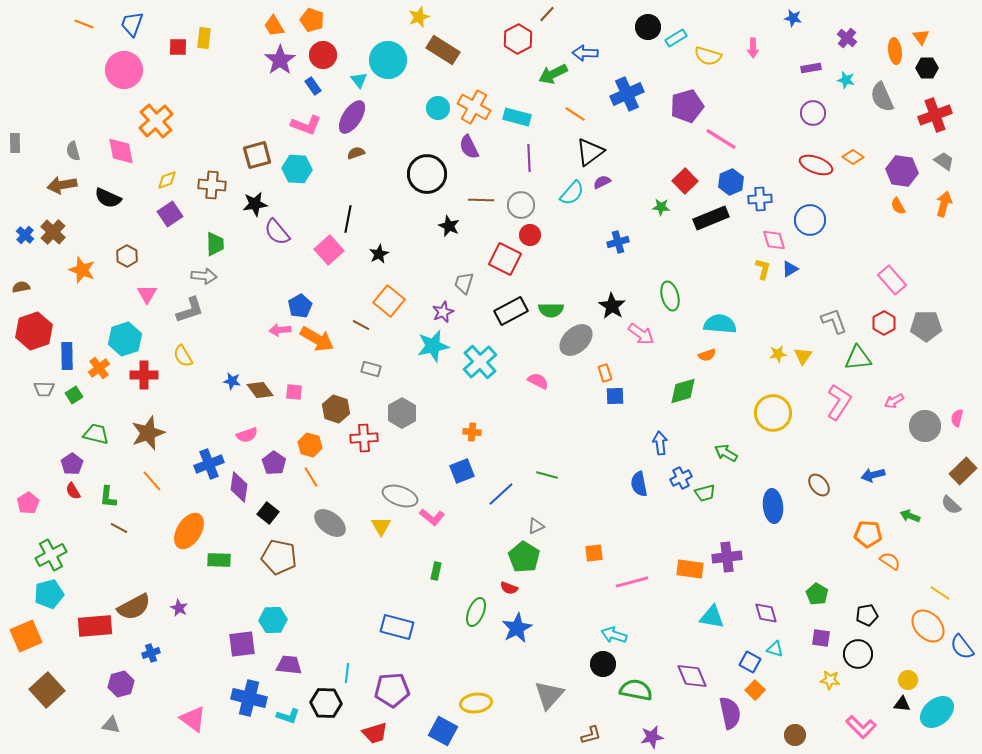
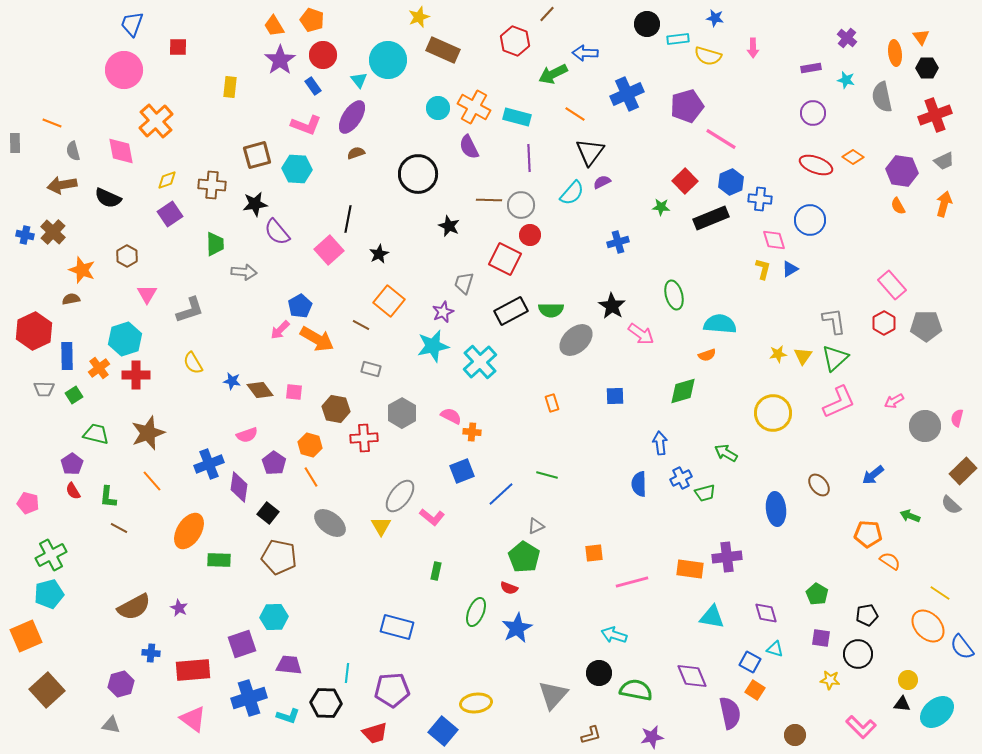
blue star at (793, 18): moved 78 px left
orange line at (84, 24): moved 32 px left, 99 px down
black circle at (648, 27): moved 1 px left, 3 px up
yellow rectangle at (204, 38): moved 26 px right, 49 px down
cyan rectangle at (676, 38): moved 2 px right, 1 px down; rotated 25 degrees clockwise
red hexagon at (518, 39): moved 3 px left, 2 px down; rotated 12 degrees counterclockwise
brown rectangle at (443, 50): rotated 8 degrees counterclockwise
orange ellipse at (895, 51): moved 2 px down
gray semicircle at (882, 97): rotated 12 degrees clockwise
black triangle at (590, 152): rotated 16 degrees counterclockwise
gray trapezoid at (944, 161): rotated 120 degrees clockwise
black circle at (427, 174): moved 9 px left
blue cross at (760, 199): rotated 10 degrees clockwise
brown line at (481, 200): moved 8 px right
blue cross at (25, 235): rotated 30 degrees counterclockwise
gray arrow at (204, 276): moved 40 px right, 4 px up
pink rectangle at (892, 280): moved 5 px down
brown semicircle at (21, 287): moved 50 px right, 12 px down
green ellipse at (670, 296): moved 4 px right, 1 px up
gray L-shape at (834, 321): rotated 12 degrees clockwise
pink arrow at (280, 330): rotated 40 degrees counterclockwise
red hexagon at (34, 331): rotated 6 degrees counterclockwise
yellow semicircle at (183, 356): moved 10 px right, 7 px down
green triangle at (858, 358): moved 23 px left; rotated 36 degrees counterclockwise
orange rectangle at (605, 373): moved 53 px left, 30 px down
red cross at (144, 375): moved 8 px left
pink semicircle at (538, 381): moved 87 px left, 35 px down
pink L-shape at (839, 402): rotated 33 degrees clockwise
brown hexagon at (336, 409): rotated 8 degrees counterclockwise
blue arrow at (873, 475): rotated 25 degrees counterclockwise
blue semicircle at (639, 484): rotated 10 degrees clockwise
gray ellipse at (400, 496): rotated 72 degrees counterclockwise
pink pentagon at (28, 503): rotated 25 degrees counterclockwise
blue ellipse at (773, 506): moved 3 px right, 3 px down
cyan hexagon at (273, 620): moved 1 px right, 3 px up
red rectangle at (95, 626): moved 98 px right, 44 px down
purple square at (242, 644): rotated 12 degrees counterclockwise
blue cross at (151, 653): rotated 24 degrees clockwise
black circle at (603, 664): moved 4 px left, 9 px down
orange square at (755, 690): rotated 12 degrees counterclockwise
gray triangle at (549, 695): moved 4 px right
blue cross at (249, 698): rotated 32 degrees counterclockwise
blue square at (443, 731): rotated 12 degrees clockwise
